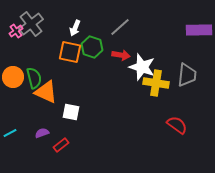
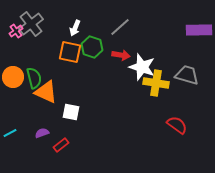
gray trapezoid: rotated 80 degrees counterclockwise
